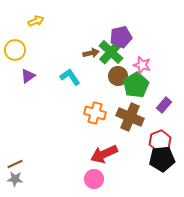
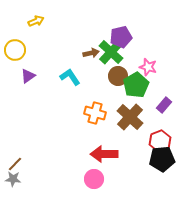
pink star: moved 6 px right, 2 px down
brown cross: rotated 20 degrees clockwise
red arrow: rotated 24 degrees clockwise
brown line: rotated 21 degrees counterclockwise
gray star: moved 2 px left
